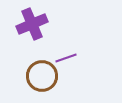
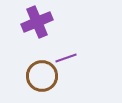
purple cross: moved 5 px right, 2 px up
